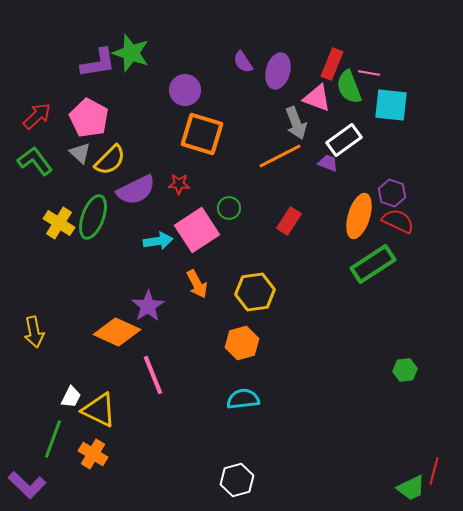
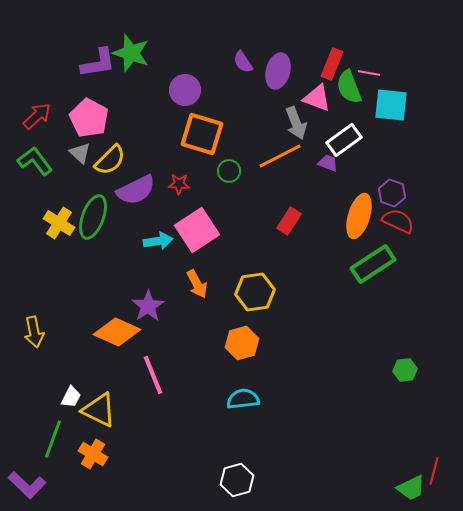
green circle at (229, 208): moved 37 px up
